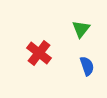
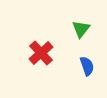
red cross: moved 2 px right; rotated 10 degrees clockwise
